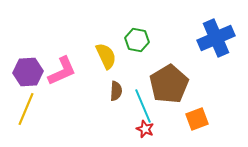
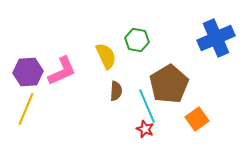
cyan line: moved 4 px right
orange square: rotated 15 degrees counterclockwise
